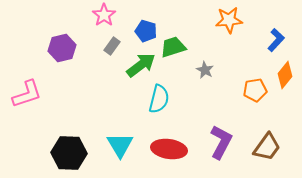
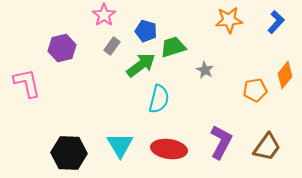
blue L-shape: moved 18 px up
pink L-shape: moved 11 px up; rotated 84 degrees counterclockwise
